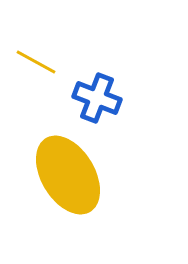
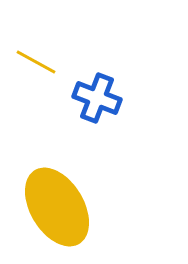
yellow ellipse: moved 11 px left, 32 px down
